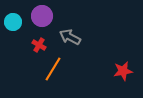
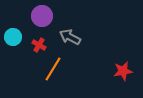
cyan circle: moved 15 px down
